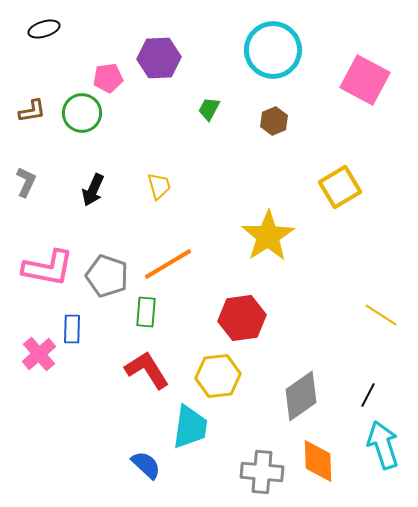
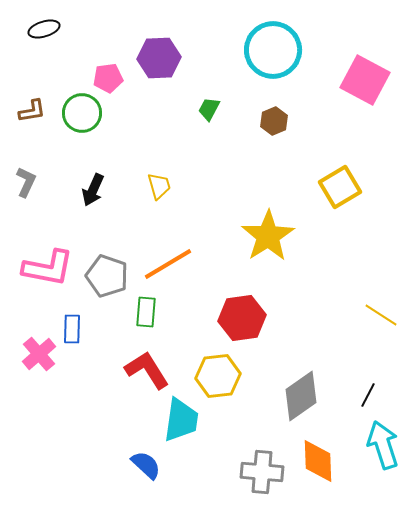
cyan trapezoid: moved 9 px left, 7 px up
